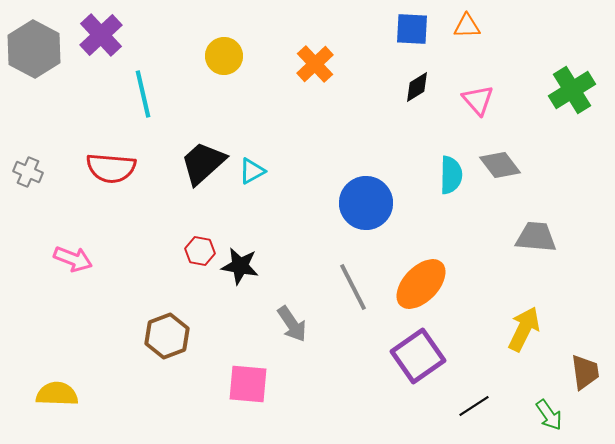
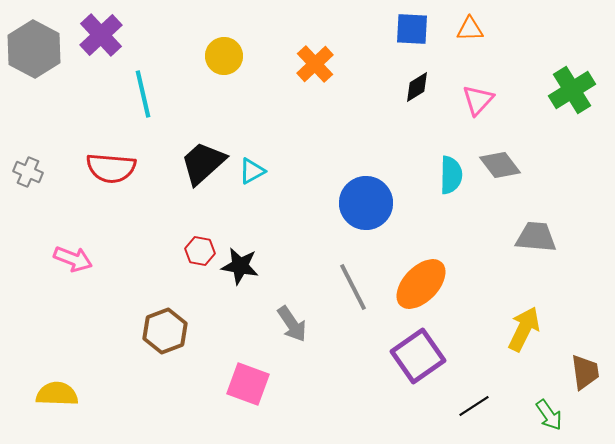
orange triangle: moved 3 px right, 3 px down
pink triangle: rotated 24 degrees clockwise
brown hexagon: moved 2 px left, 5 px up
pink square: rotated 15 degrees clockwise
